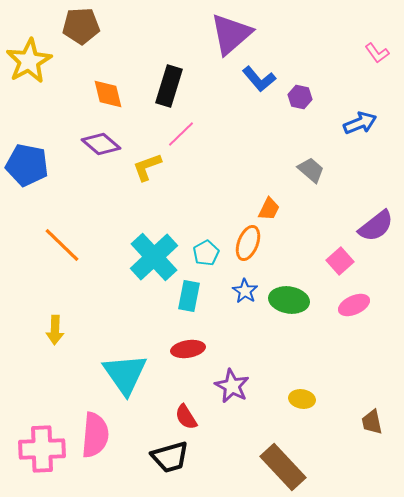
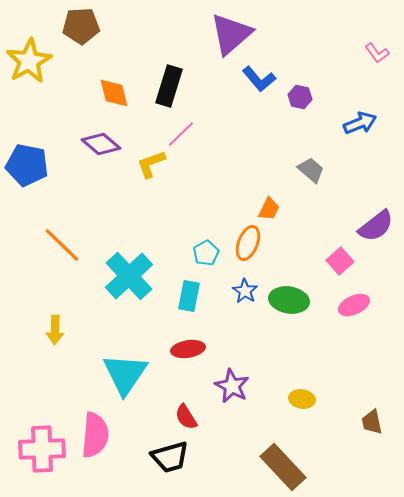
orange diamond: moved 6 px right, 1 px up
yellow L-shape: moved 4 px right, 3 px up
cyan cross: moved 25 px left, 19 px down
cyan triangle: rotated 9 degrees clockwise
